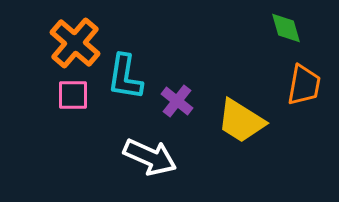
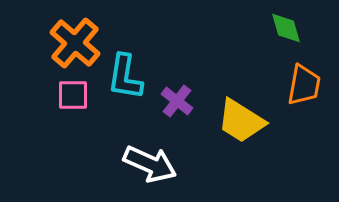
white arrow: moved 7 px down
